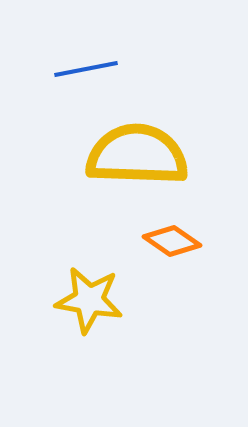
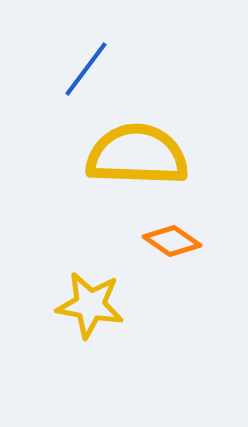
blue line: rotated 42 degrees counterclockwise
yellow star: moved 1 px right, 5 px down
